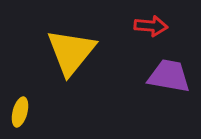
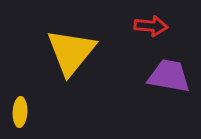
yellow ellipse: rotated 12 degrees counterclockwise
